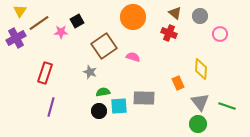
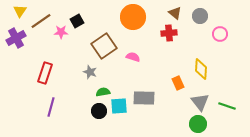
brown line: moved 2 px right, 2 px up
red cross: rotated 28 degrees counterclockwise
